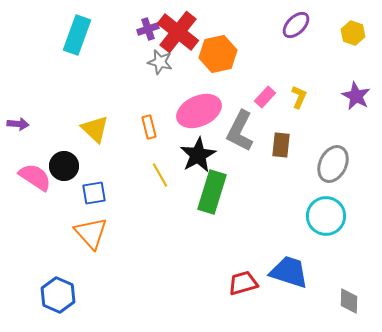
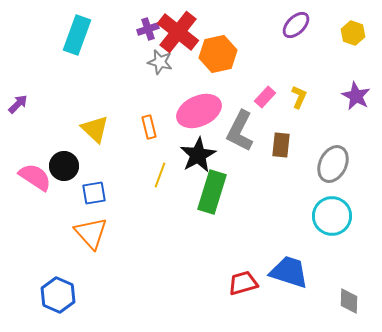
purple arrow: moved 20 px up; rotated 50 degrees counterclockwise
yellow line: rotated 50 degrees clockwise
cyan circle: moved 6 px right
